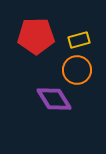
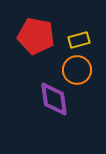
red pentagon: rotated 12 degrees clockwise
purple diamond: rotated 24 degrees clockwise
